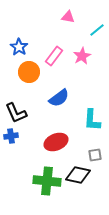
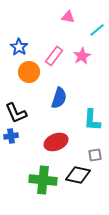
blue semicircle: rotated 35 degrees counterclockwise
green cross: moved 4 px left, 1 px up
